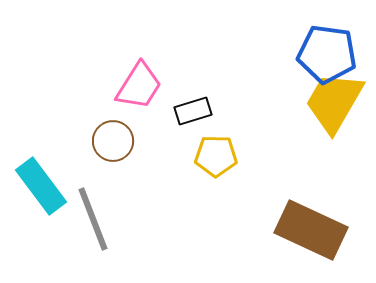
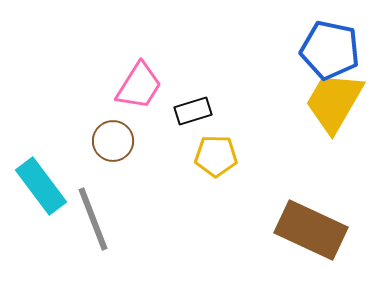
blue pentagon: moved 3 px right, 4 px up; rotated 4 degrees clockwise
